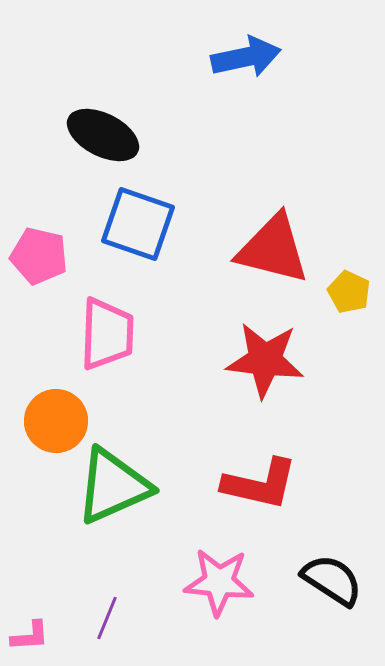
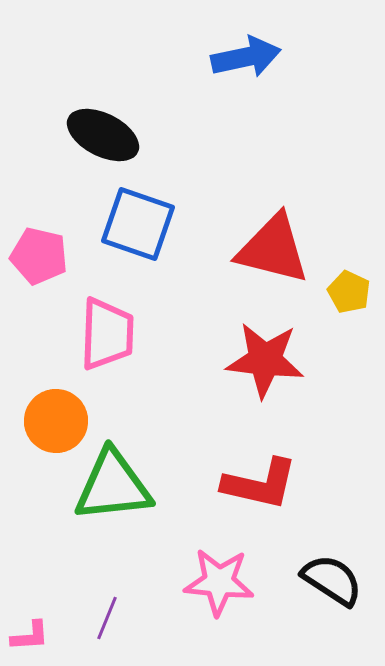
green triangle: rotated 18 degrees clockwise
